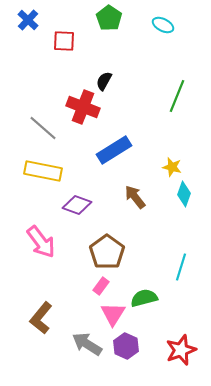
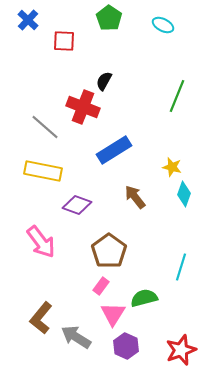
gray line: moved 2 px right, 1 px up
brown pentagon: moved 2 px right, 1 px up
gray arrow: moved 11 px left, 7 px up
